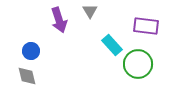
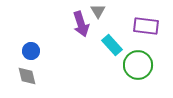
gray triangle: moved 8 px right
purple arrow: moved 22 px right, 4 px down
green circle: moved 1 px down
